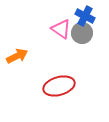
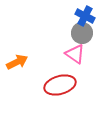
pink triangle: moved 14 px right, 25 px down
orange arrow: moved 6 px down
red ellipse: moved 1 px right, 1 px up
